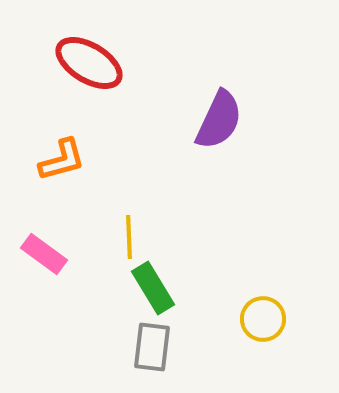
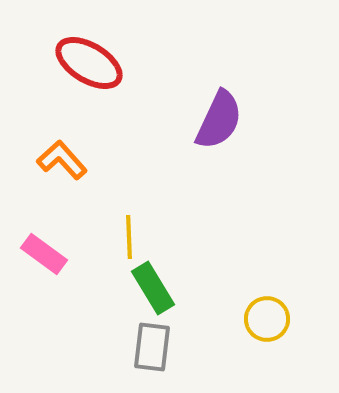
orange L-shape: rotated 117 degrees counterclockwise
yellow circle: moved 4 px right
